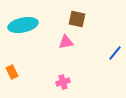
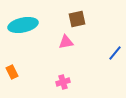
brown square: rotated 24 degrees counterclockwise
